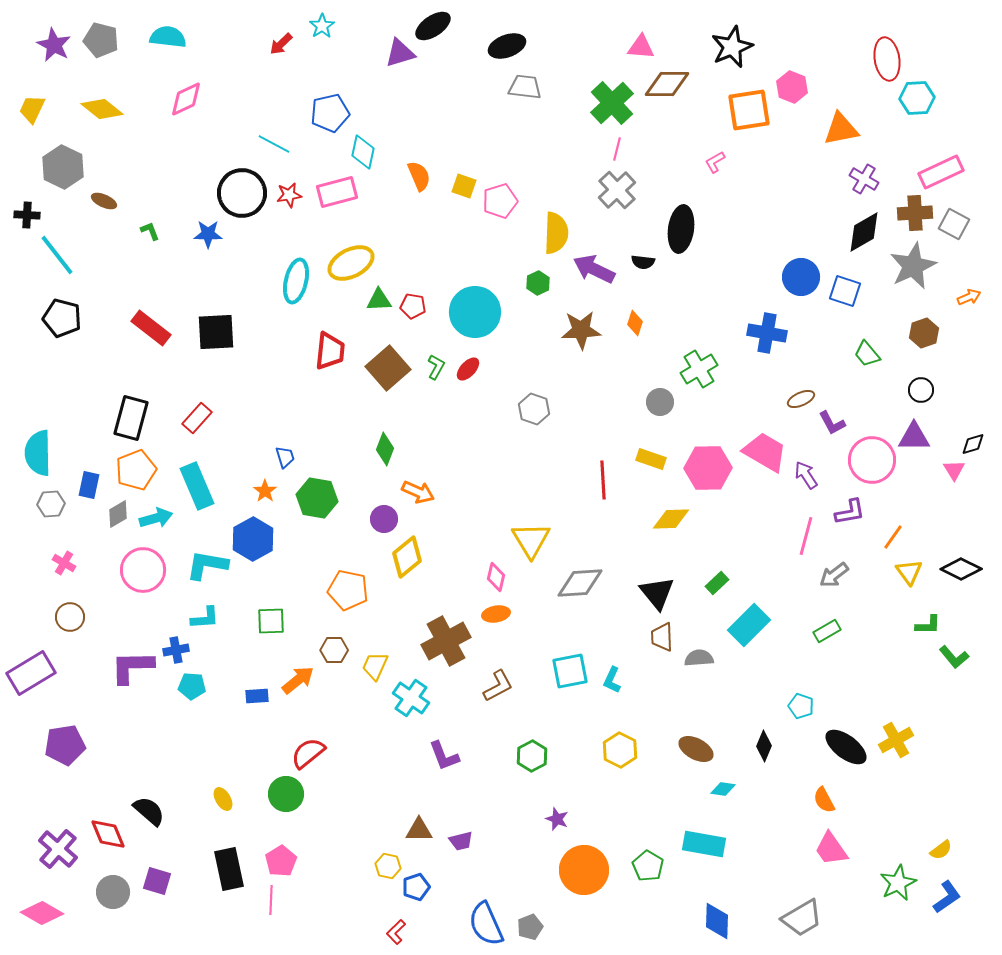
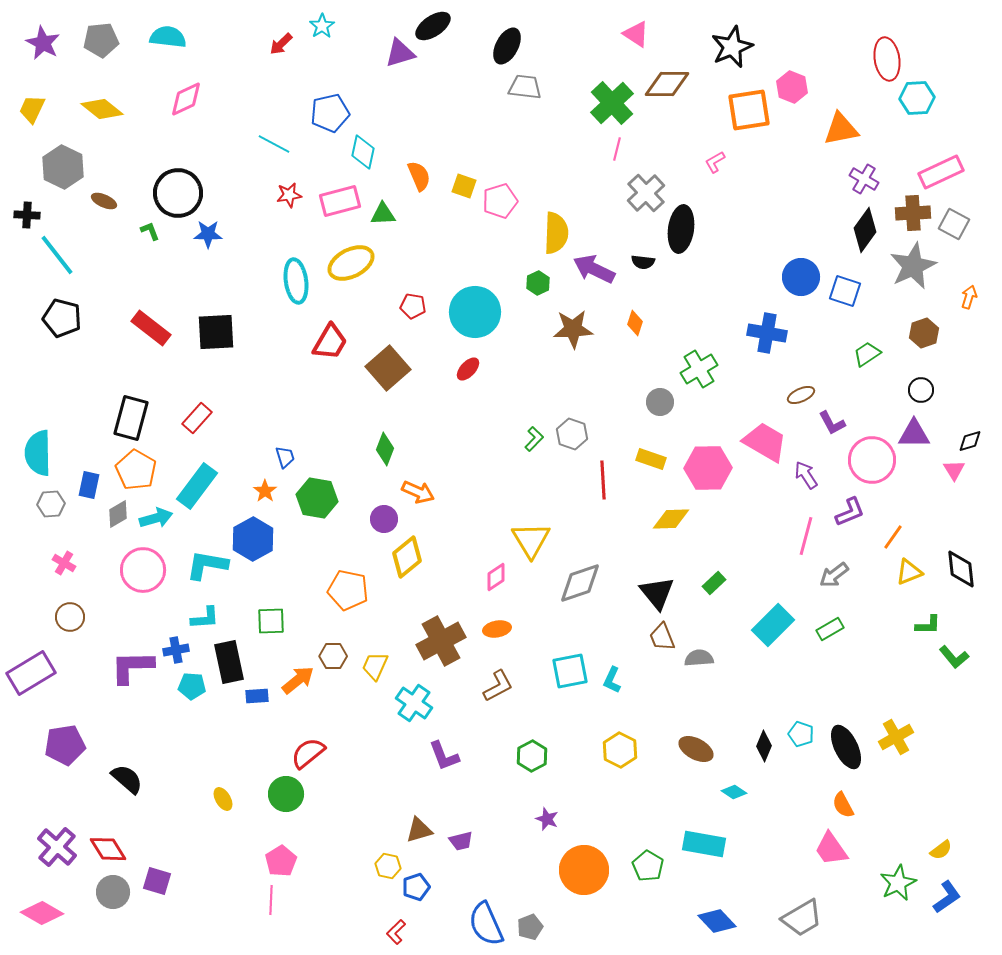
gray pentagon at (101, 40): rotated 20 degrees counterclockwise
purple star at (54, 45): moved 11 px left, 2 px up
black ellipse at (507, 46): rotated 42 degrees counterclockwise
pink triangle at (641, 47): moved 5 px left, 13 px up; rotated 28 degrees clockwise
gray cross at (617, 190): moved 29 px right, 3 px down
pink rectangle at (337, 192): moved 3 px right, 9 px down
black circle at (242, 193): moved 64 px left
brown cross at (915, 213): moved 2 px left
black diamond at (864, 232): moved 1 px right, 2 px up; rotated 24 degrees counterclockwise
cyan ellipse at (296, 281): rotated 21 degrees counterclockwise
orange arrow at (969, 297): rotated 50 degrees counterclockwise
green triangle at (379, 300): moved 4 px right, 86 px up
brown star at (581, 330): moved 8 px left, 1 px up
red trapezoid at (330, 351): moved 9 px up; rotated 24 degrees clockwise
green trapezoid at (867, 354): rotated 96 degrees clockwise
green L-shape at (436, 367): moved 98 px right, 72 px down; rotated 15 degrees clockwise
brown ellipse at (801, 399): moved 4 px up
gray hexagon at (534, 409): moved 38 px right, 25 px down
purple triangle at (914, 437): moved 3 px up
black diamond at (973, 444): moved 3 px left, 3 px up
pink trapezoid at (765, 452): moved 10 px up
orange pentagon at (136, 470): rotated 21 degrees counterclockwise
cyan rectangle at (197, 486): rotated 60 degrees clockwise
purple L-shape at (850, 512): rotated 12 degrees counterclockwise
black diamond at (961, 569): rotated 57 degrees clockwise
yellow triangle at (909, 572): rotated 44 degrees clockwise
pink diamond at (496, 577): rotated 44 degrees clockwise
gray diamond at (580, 583): rotated 15 degrees counterclockwise
green rectangle at (717, 583): moved 3 px left
orange ellipse at (496, 614): moved 1 px right, 15 px down
cyan rectangle at (749, 625): moved 24 px right
green rectangle at (827, 631): moved 3 px right, 2 px up
brown trapezoid at (662, 637): rotated 20 degrees counterclockwise
brown cross at (446, 641): moved 5 px left
brown hexagon at (334, 650): moved 1 px left, 6 px down
cyan cross at (411, 698): moved 3 px right, 5 px down
cyan pentagon at (801, 706): moved 28 px down
yellow cross at (896, 740): moved 3 px up
black ellipse at (846, 747): rotated 27 degrees clockwise
cyan diamond at (723, 789): moved 11 px right, 3 px down; rotated 25 degrees clockwise
orange semicircle at (824, 800): moved 19 px right, 5 px down
black semicircle at (149, 811): moved 22 px left, 32 px up
purple star at (557, 819): moved 10 px left
brown triangle at (419, 830): rotated 16 degrees counterclockwise
red diamond at (108, 834): moved 15 px down; rotated 9 degrees counterclockwise
purple cross at (58, 849): moved 1 px left, 2 px up
black rectangle at (229, 869): moved 207 px up
blue diamond at (717, 921): rotated 45 degrees counterclockwise
